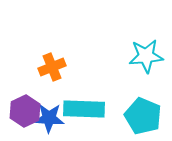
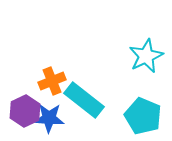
cyan star: rotated 20 degrees counterclockwise
orange cross: moved 14 px down
cyan rectangle: moved 9 px up; rotated 36 degrees clockwise
